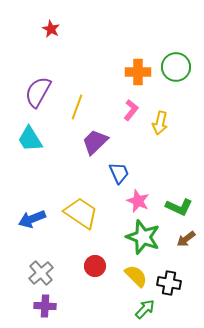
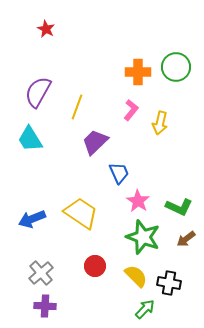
red star: moved 5 px left
pink star: rotated 10 degrees clockwise
